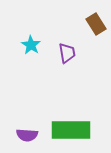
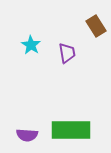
brown rectangle: moved 2 px down
